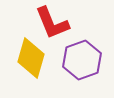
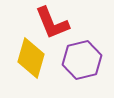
purple hexagon: rotated 6 degrees clockwise
